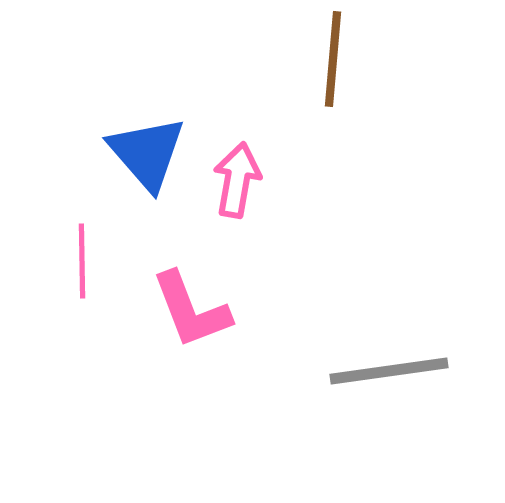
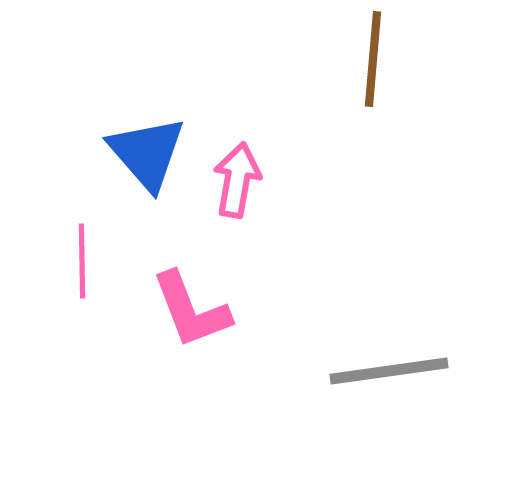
brown line: moved 40 px right
